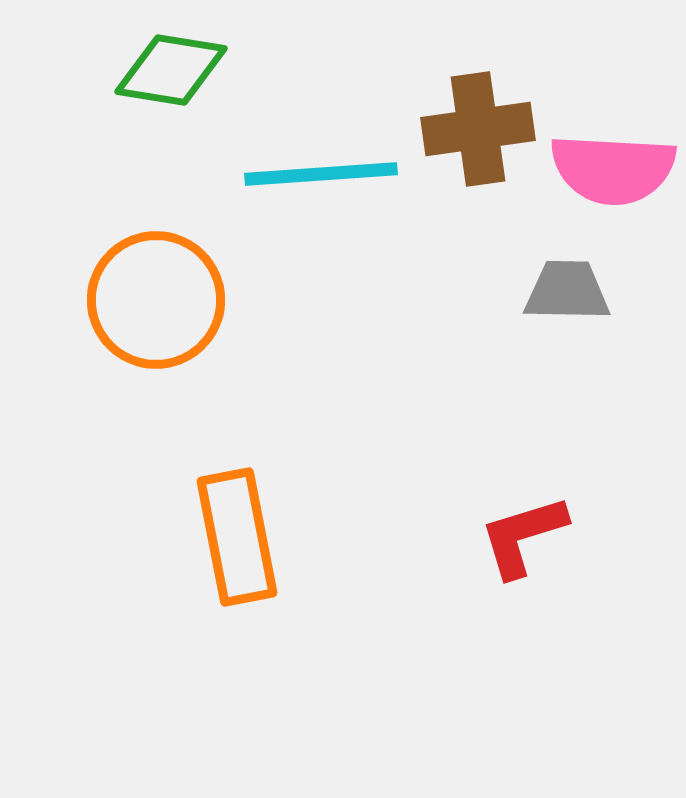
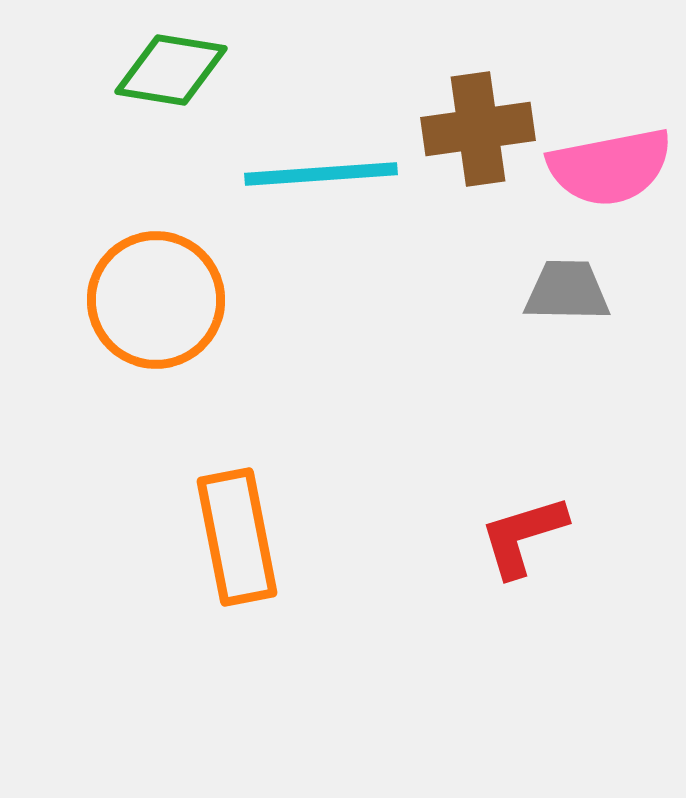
pink semicircle: moved 3 px left, 2 px up; rotated 14 degrees counterclockwise
